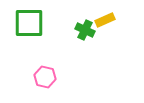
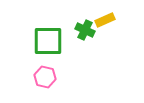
green square: moved 19 px right, 18 px down
